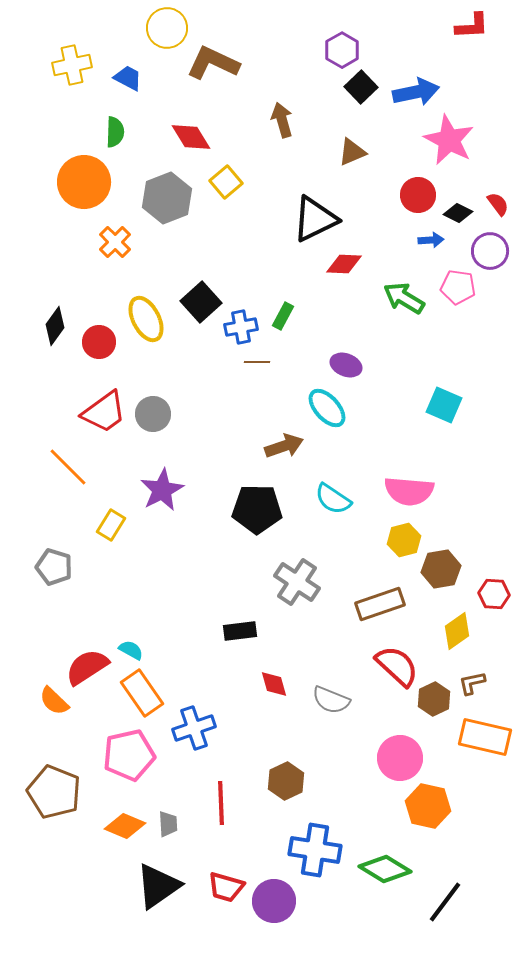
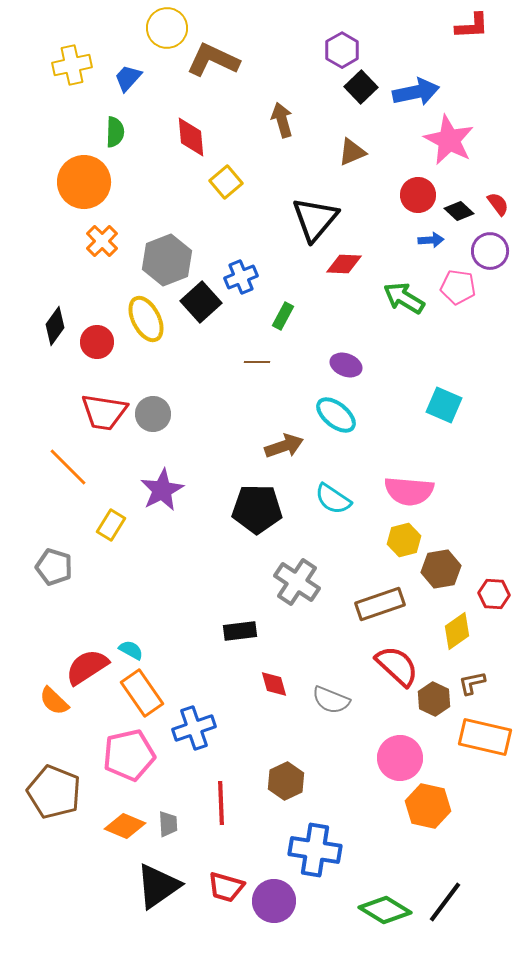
brown L-shape at (213, 63): moved 3 px up
blue trapezoid at (128, 78): rotated 76 degrees counterclockwise
red diamond at (191, 137): rotated 27 degrees clockwise
gray hexagon at (167, 198): moved 62 px down
black diamond at (458, 213): moved 1 px right, 2 px up; rotated 16 degrees clockwise
black triangle at (315, 219): rotated 24 degrees counterclockwise
orange cross at (115, 242): moved 13 px left, 1 px up
blue cross at (241, 327): moved 50 px up; rotated 12 degrees counterclockwise
red circle at (99, 342): moved 2 px left
cyan ellipse at (327, 408): moved 9 px right, 7 px down; rotated 9 degrees counterclockwise
red trapezoid at (104, 412): rotated 45 degrees clockwise
brown hexagon at (434, 699): rotated 8 degrees counterclockwise
green diamond at (385, 869): moved 41 px down
